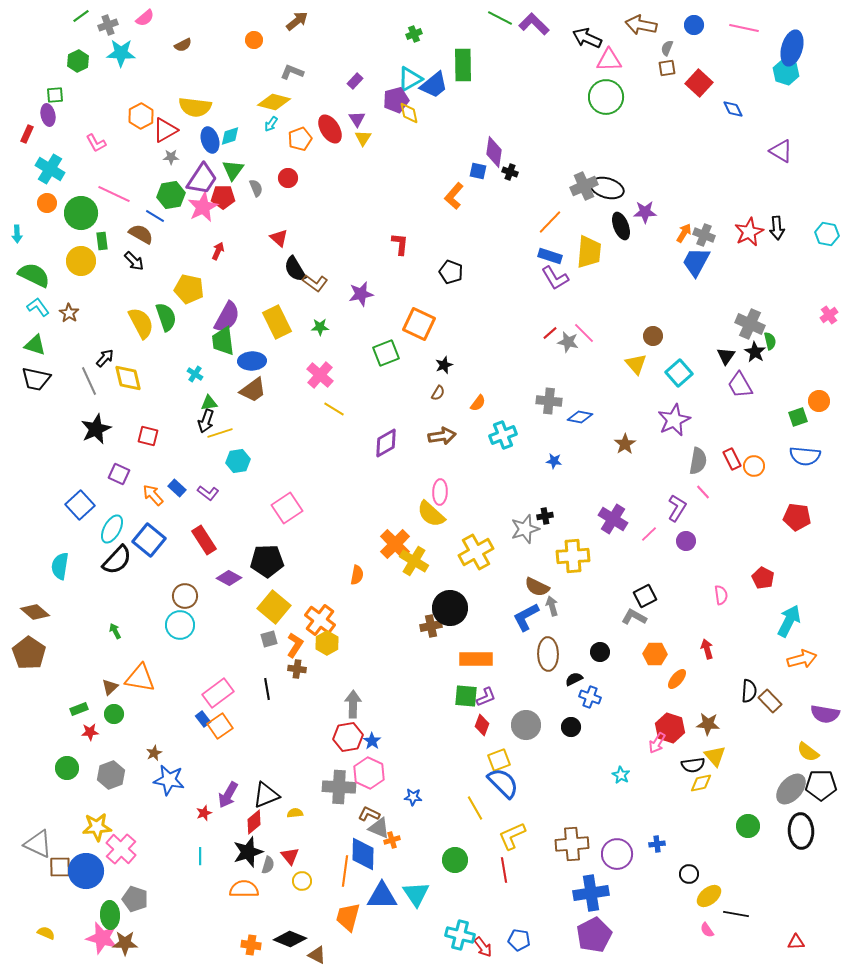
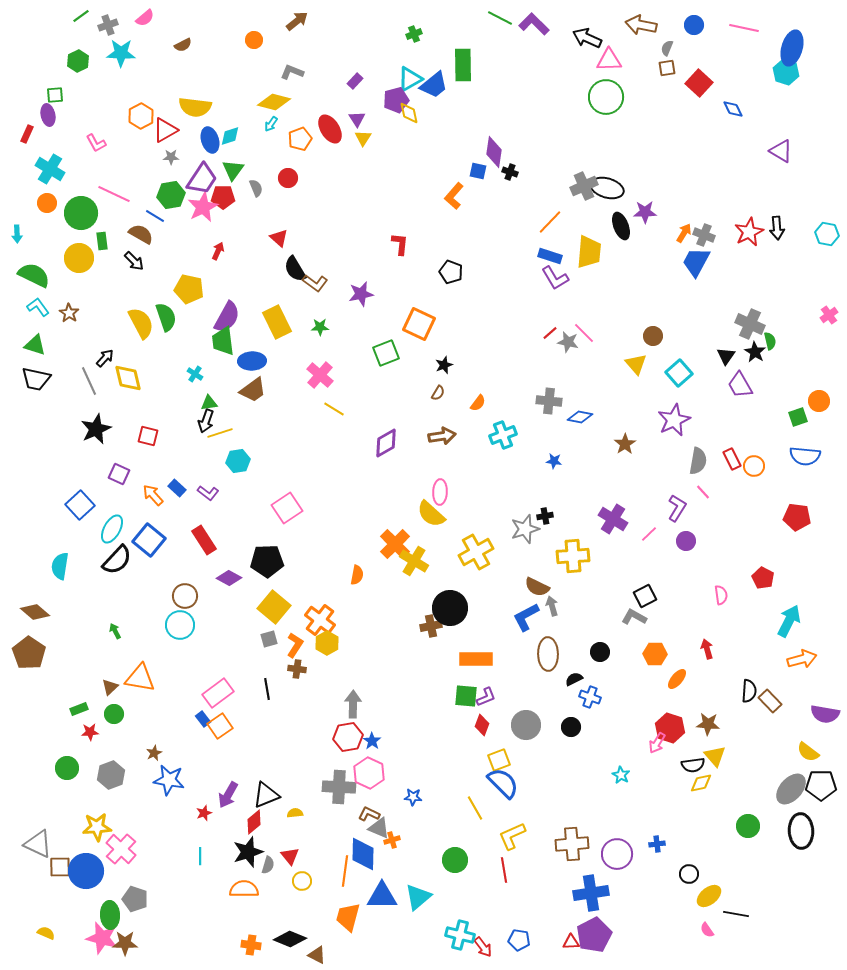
yellow circle at (81, 261): moved 2 px left, 3 px up
cyan triangle at (416, 894): moved 2 px right, 3 px down; rotated 24 degrees clockwise
red triangle at (796, 942): moved 225 px left
